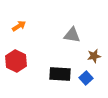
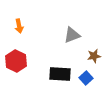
orange arrow: rotated 112 degrees clockwise
gray triangle: rotated 30 degrees counterclockwise
